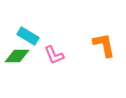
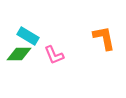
orange L-shape: moved 7 px up
green diamond: moved 2 px right, 2 px up
